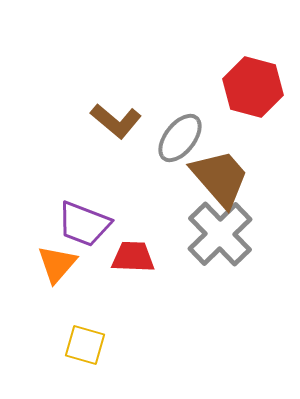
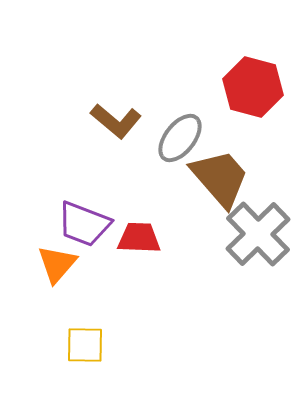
gray cross: moved 38 px right
red trapezoid: moved 6 px right, 19 px up
yellow square: rotated 15 degrees counterclockwise
